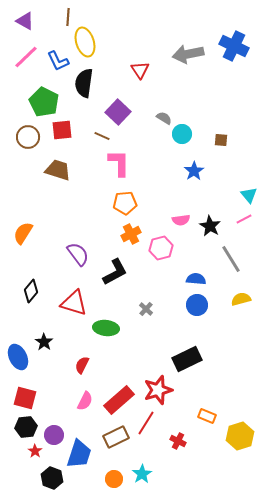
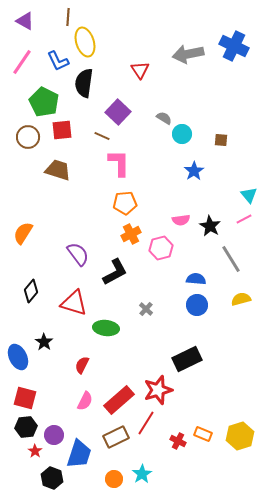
pink line at (26, 57): moved 4 px left, 5 px down; rotated 12 degrees counterclockwise
orange rectangle at (207, 416): moved 4 px left, 18 px down
